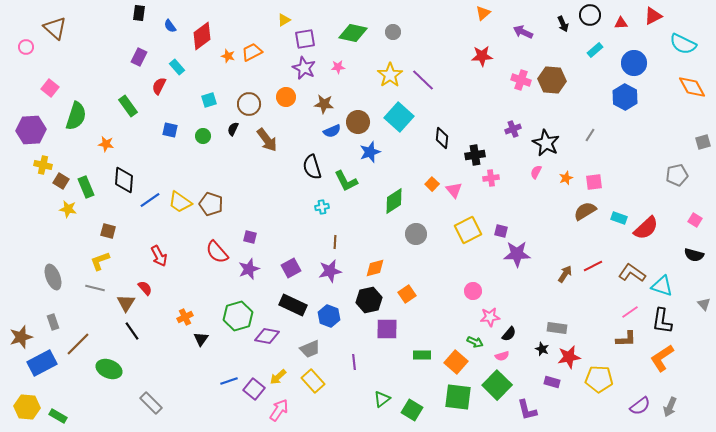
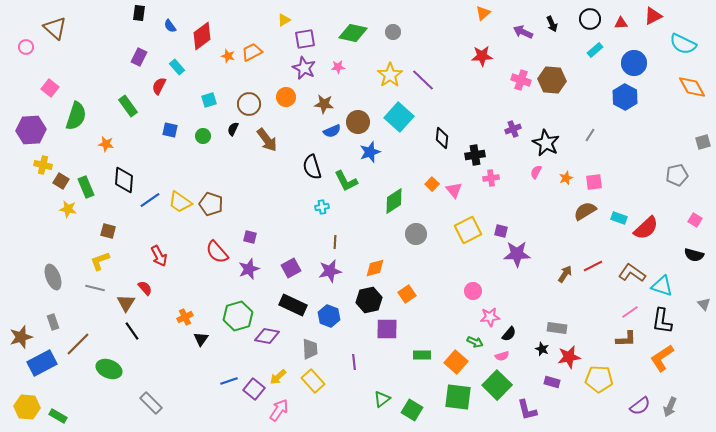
black circle at (590, 15): moved 4 px down
black arrow at (563, 24): moved 11 px left
gray trapezoid at (310, 349): rotated 70 degrees counterclockwise
